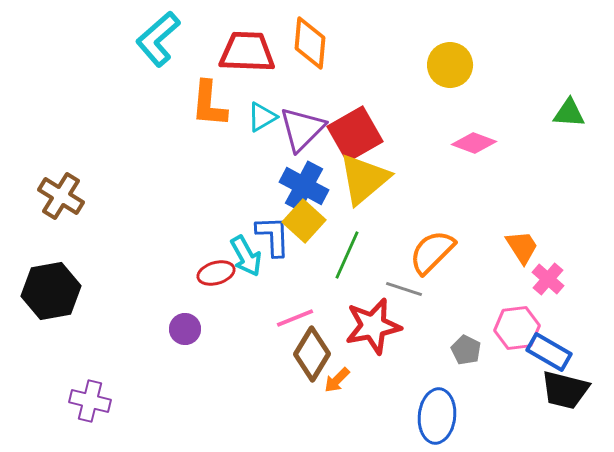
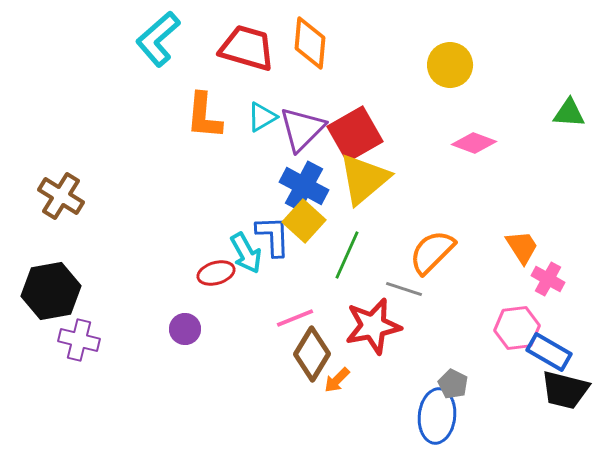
red trapezoid: moved 4 px up; rotated 14 degrees clockwise
orange L-shape: moved 5 px left, 12 px down
cyan arrow: moved 3 px up
pink cross: rotated 12 degrees counterclockwise
gray pentagon: moved 13 px left, 34 px down
purple cross: moved 11 px left, 61 px up
